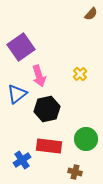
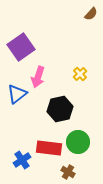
pink arrow: moved 1 px left, 1 px down; rotated 35 degrees clockwise
black hexagon: moved 13 px right
green circle: moved 8 px left, 3 px down
red rectangle: moved 2 px down
brown cross: moved 7 px left; rotated 16 degrees clockwise
